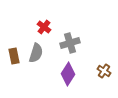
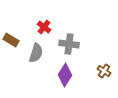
gray cross: moved 1 px left, 1 px down; rotated 24 degrees clockwise
brown rectangle: moved 3 px left, 16 px up; rotated 49 degrees counterclockwise
purple diamond: moved 3 px left, 1 px down
